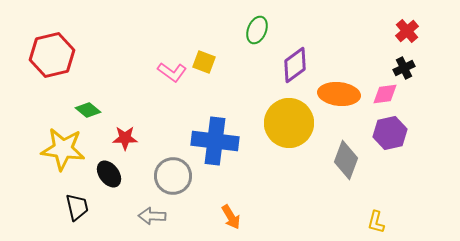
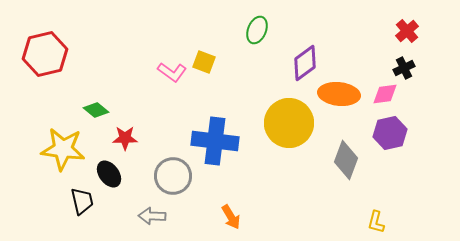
red hexagon: moved 7 px left, 1 px up
purple diamond: moved 10 px right, 2 px up
green diamond: moved 8 px right
black trapezoid: moved 5 px right, 6 px up
